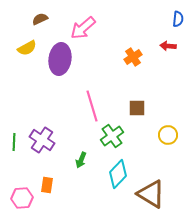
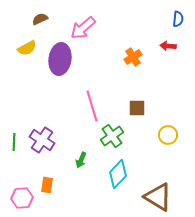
brown triangle: moved 7 px right, 3 px down
